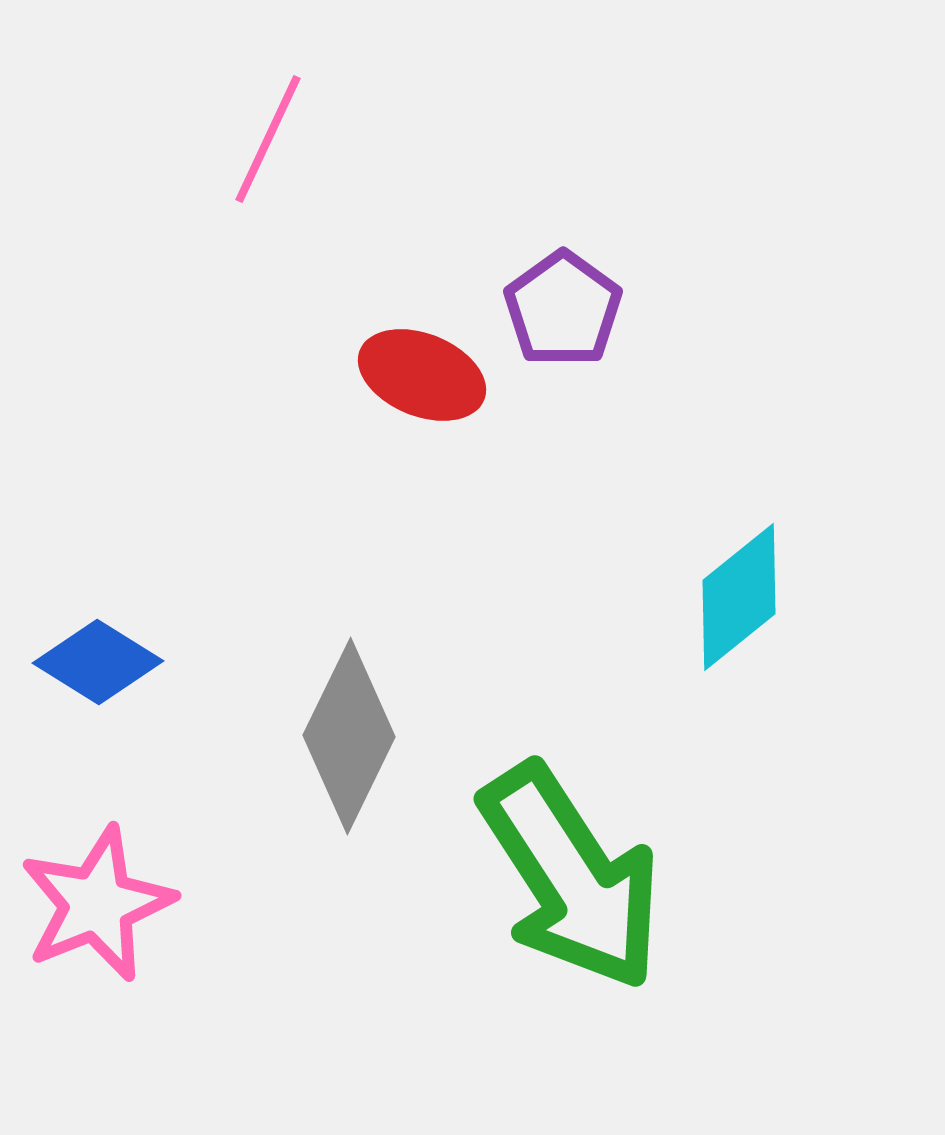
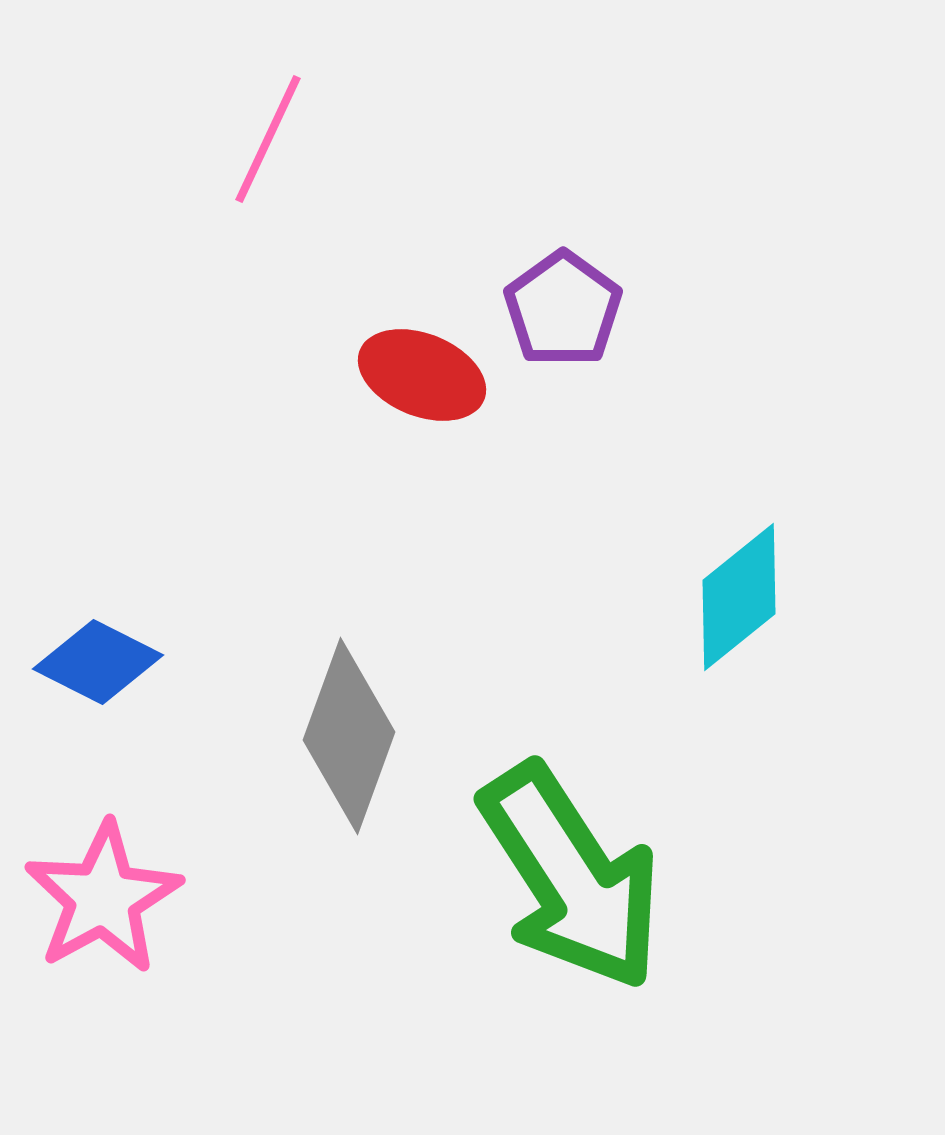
blue diamond: rotated 5 degrees counterclockwise
gray diamond: rotated 6 degrees counterclockwise
pink star: moved 6 px right, 6 px up; rotated 7 degrees counterclockwise
